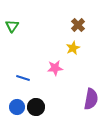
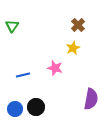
pink star: rotated 21 degrees clockwise
blue line: moved 3 px up; rotated 32 degrees counterclockwise
blue circle: moved 2 px left, 2 px down
